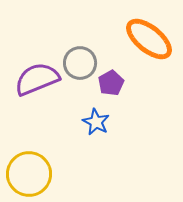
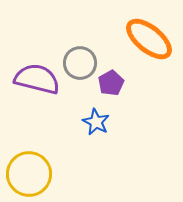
purple semicircle: rotated 36 degrees clockwise
